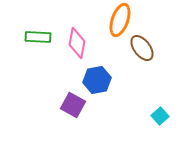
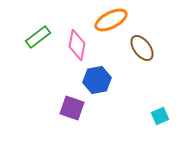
orange ellipse: moved 9 px left; rotated 44 degrees clockwise
green rectangle: rotated 40 degrees counterclockwise
pink diamond: moved 2 px down
purple square: moved 1 px left, 3 px down; rotated 10 degrees counterclockwise
cyan square: rotated 18 degrees clockwise
